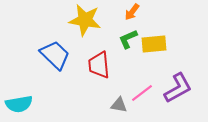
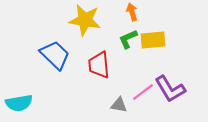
orange arrow: rotated 126 degrees clockwise
yellow rectangle: moved 1 px left, 4 px up
purple L-shape: moved 8 px left, 1 px down; rotated 88 degrees clockwise
pink line: moved 1 px right, 1 px up
cyan semicircle: moved 1 px up
